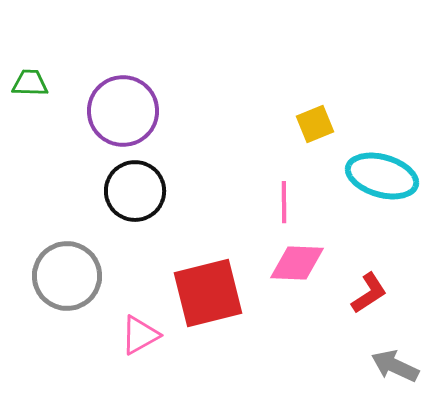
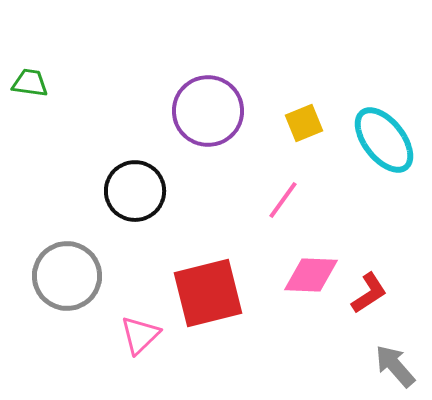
green trapezoid: rotated 6 degrees clockwise
purple circle: moved 85 px right
yellow square: moved 11 px left, 1 px up
cyan ellipse: moved 2 px right, 36 px up; rotated 36 degrees clockwise
pink line: moved 1 px left, 2 px up; rotated 36 degrees clockwise
pink diamond: moved 14 px right, 12 px down
pink triangle: rotated 15 degrees counterclockwise
gray arrow: rotated 24 degrees clockwise
